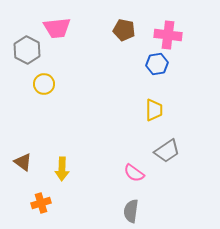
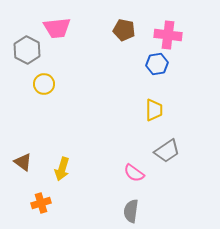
yellow arrow: rotated 15 degrees clockwise
